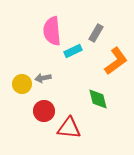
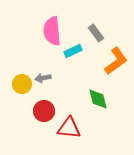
gray rectangle: rotated 66 degrees counterclockwise
